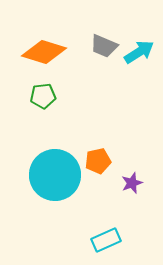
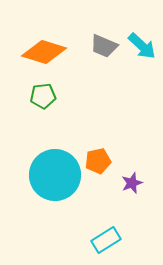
cyan arrow: moved 3 px right, 6 px up; rotated 76 degrees clockwise
cyan rectangle: rotated 8 degrees counterclockwise
